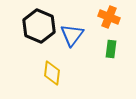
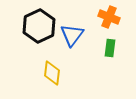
black hexagon: rotated 12 degrees clockwise
green rectangle: moved 1 px left, 1 px up
